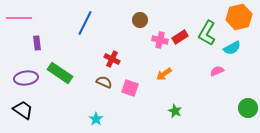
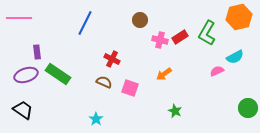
purple rectangle: moved 9 px down
cyan semicircle: moved 3 px right, 9 px down
green rectangle: moved 2 px left, 1 px down
purple ellipse: moved 3 px up; rotated 10 degrees counterclockwise
